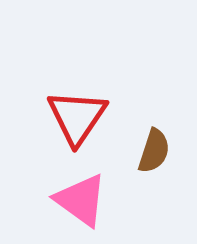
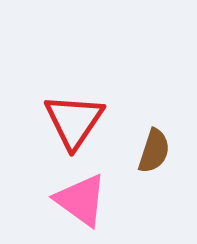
red triangle: moved 3 px left, 4 px down
